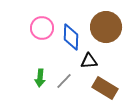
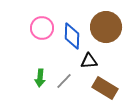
blue diamond: moved 1 px right, 1 px up
